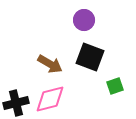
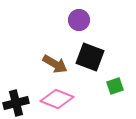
purple circle: moved 5 px left
brown arrow: moved 5 px right
pink diamond: moved 7 px right; rotated 36 degrees clockwise
